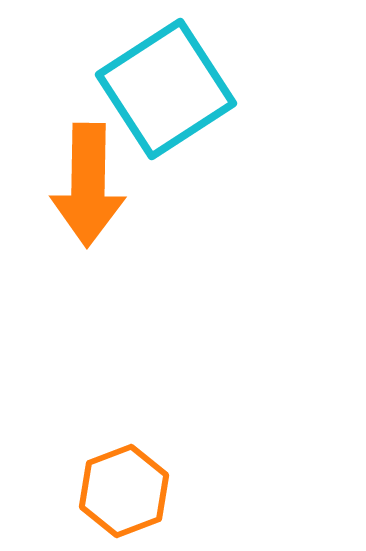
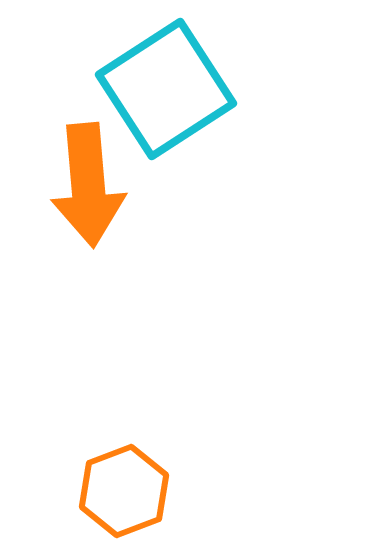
orange arrow: rotated 6 degrees counterclockwise
